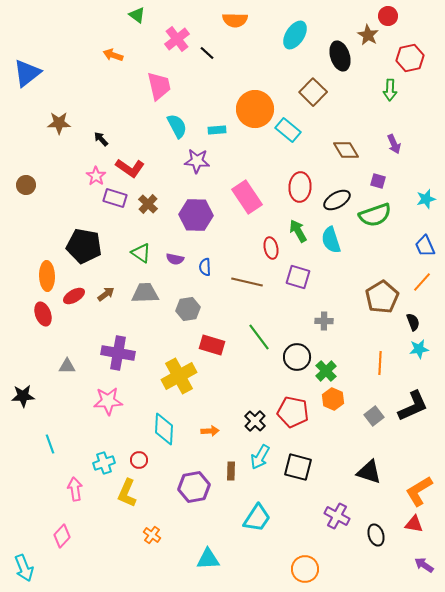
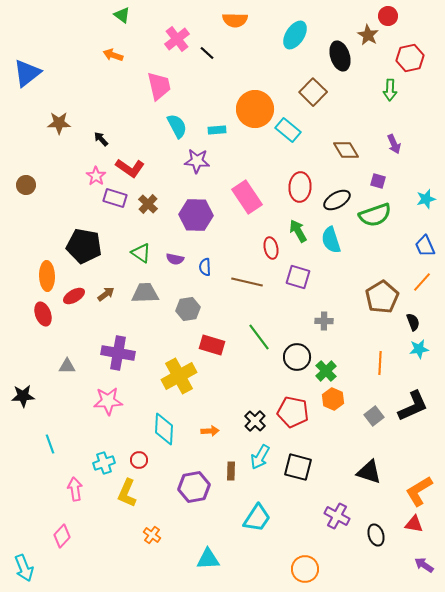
green triangle at (137, 15): moved 15 px left
